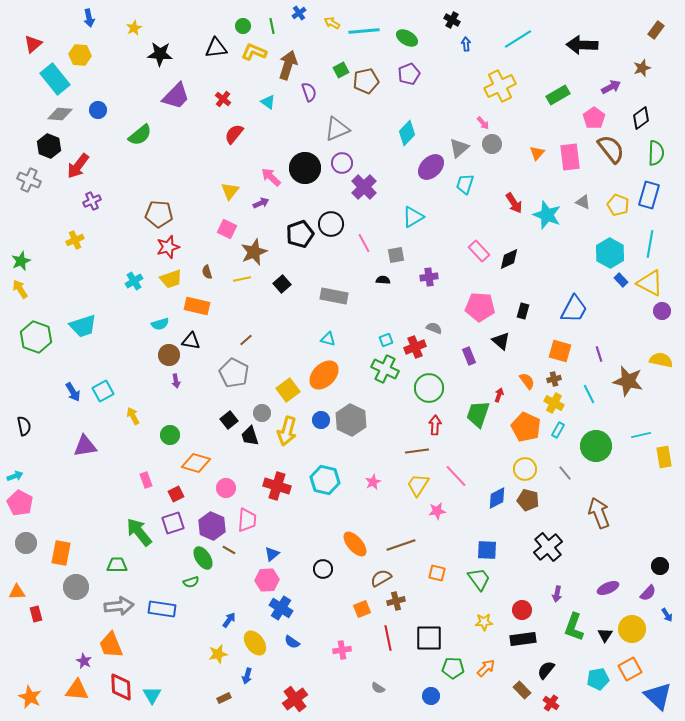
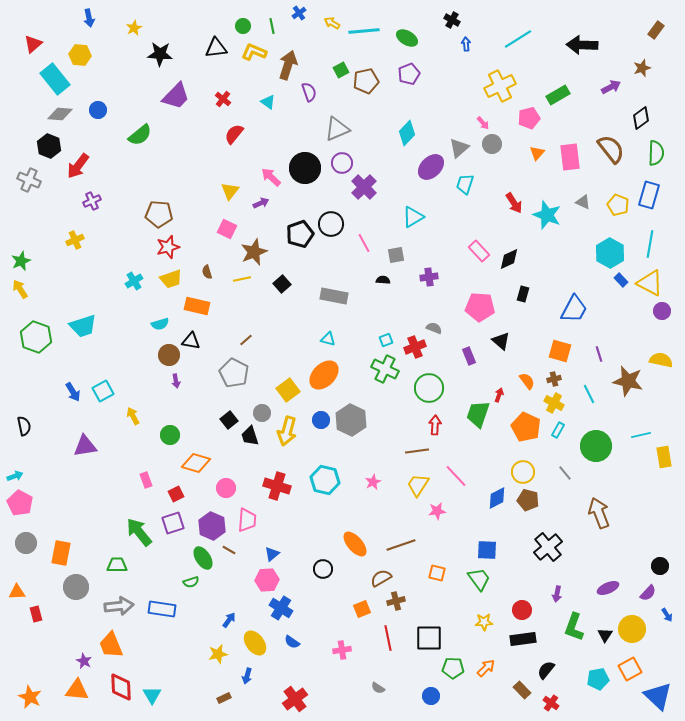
pink pentagon at (594, 118): moved 65 px left; rotated 20 degrees clockwise
black rectangle at (523, 311): moved 17 px up
yellow circle at (525, 469): moved 2 px left, 3 px down
